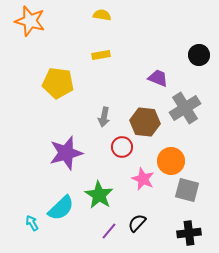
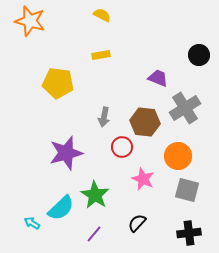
yellow semicircle: rotated 18 degrees clockwise
orange circle: moved 7 px right, 5 px up
green star: moved 4 px left
cyan arrow: rotated 28 degrees counterclockwise
purple line: moved 15 px left, 3 px down
